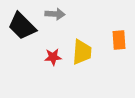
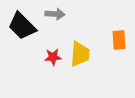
yellow trapezoid: moved 2 px left, 2 px down
